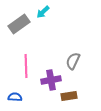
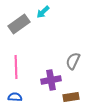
pink line: moved 10 px left, 1 px down
brown rectangle: moved 2 px right, 1 px down
